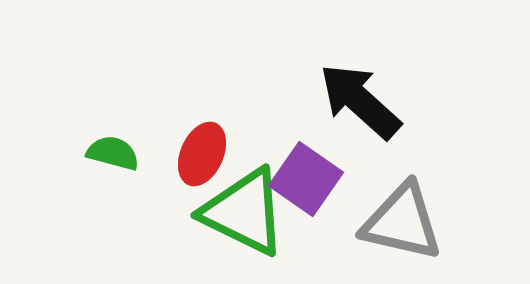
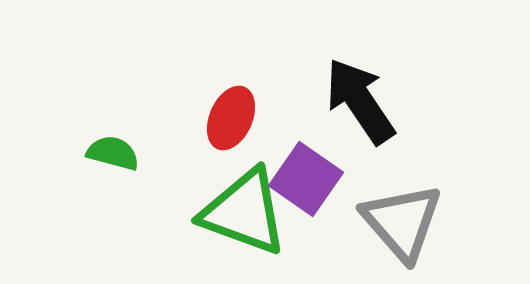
black arrow: rotated 14 degrees clockwise
red ellipse: moved 29 px right, 36 px up
green triangle: rotated 6 degrees counterclockwise
gray triangle: rotated 36 degrees clockwise
